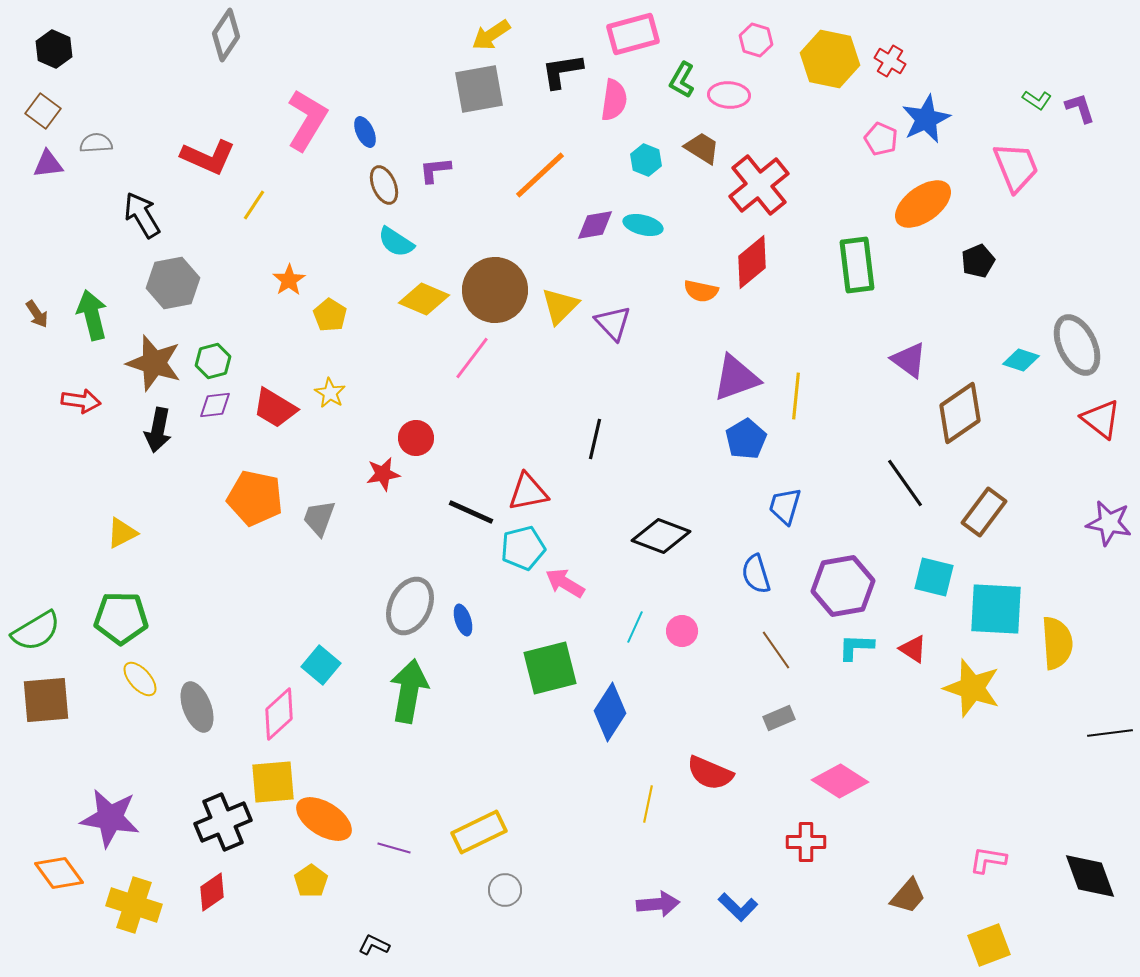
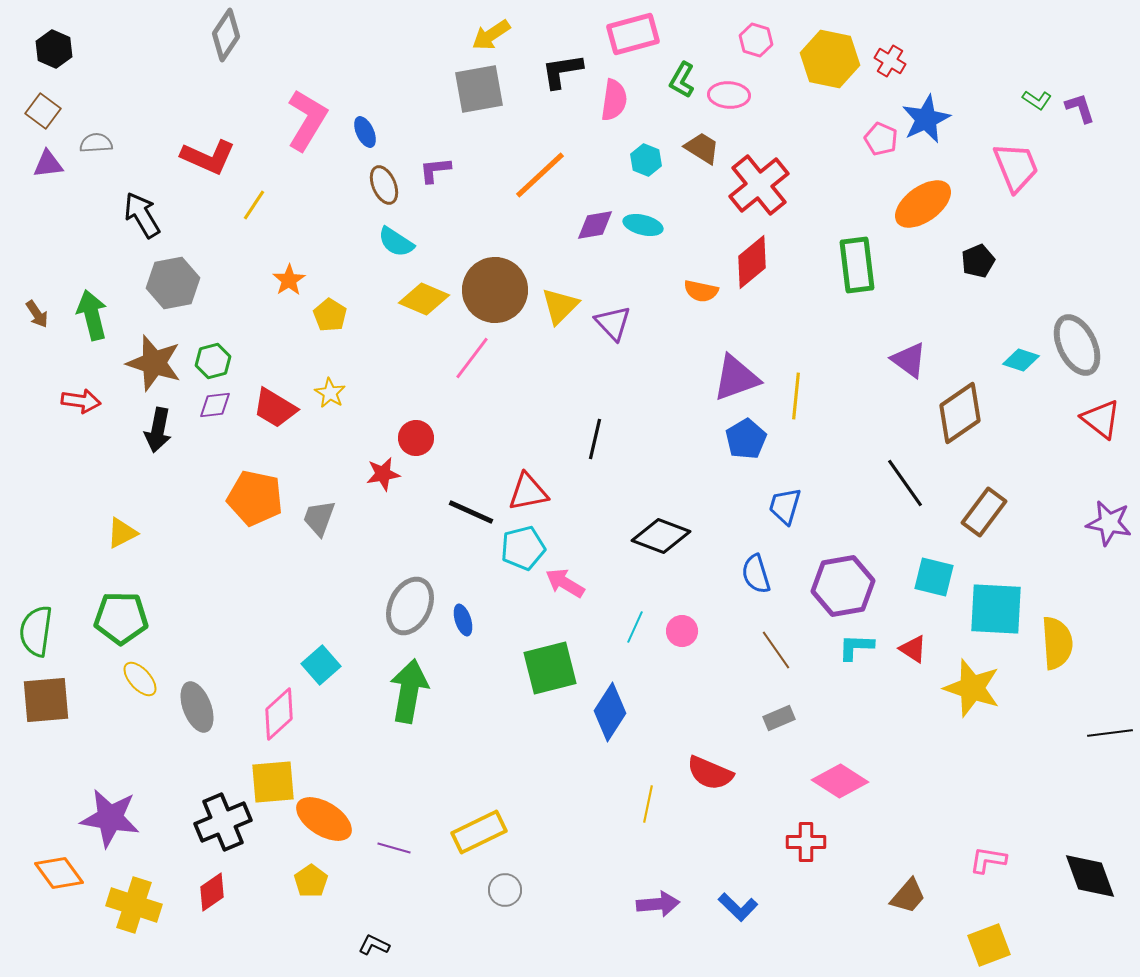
green semicircle at (36, 631): rotated 129 degrees clockwise
cyan square at (321, 665): rotated 9 degrees clockwise
